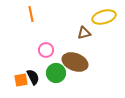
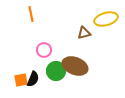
yellow ellipse: moved 2 px right, 2 px down
pink circle: moved 2 px left
brown ellipse: moved 4 px down
green circle: moved 2 px up
black semicircle: moved 2 px down; rotated 49 degrees clockwise
